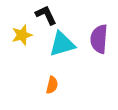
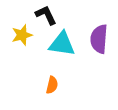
cyan triangle: rotated 24 degrees clockwise
